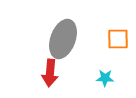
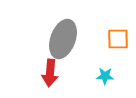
cyan star: moved 2 px up
